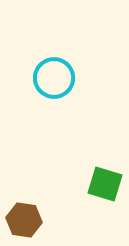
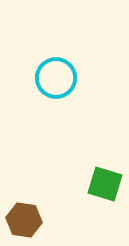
cyan circle: moved 2 px right
